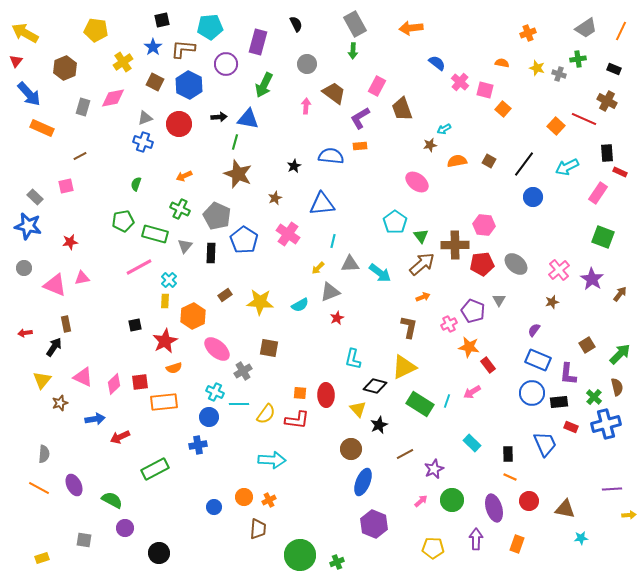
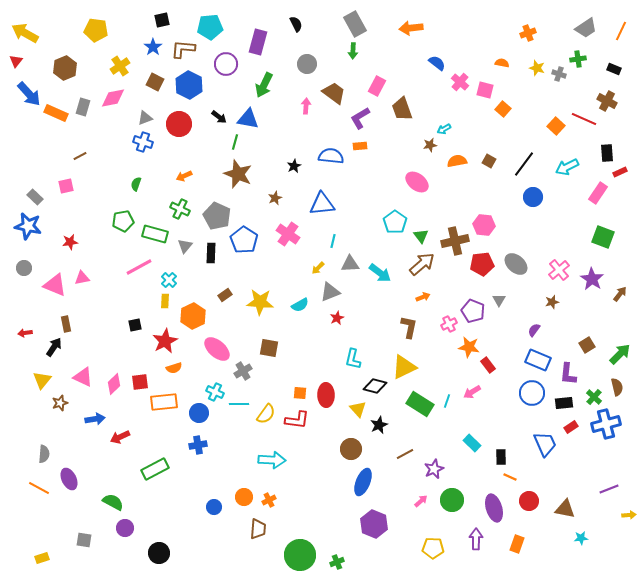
yellow cross at (123, 62): moved 3 px left, 4 px down
black arrow at (219, 117): rotated 42 degrees clockwise
orange rectangle at (42, 128): moved 14 px right, 15 px up
red rectangle at (620, 172): rotated 48 degrees counterclockwise
brown cross at (455, 245): moved 4 px up; rotated 12 degrees counterclockwise
black rectangle at (559, 402): moved 5 px right, 1 px down
blue circle at (209, 417): moved 10 px left, 4 px up
red rectangle at (571, 427): rotated 56 degrees counterclockwise
black rectangle at (508, 454): moved 7 px left, 3 px down
purple ellipse at (74, 485): moved 5 px left, 6 px up
purple line at (612, 489): moved 3 px left; rotated 18 degrees counterclockwise
green semicircle at (112, 500): moved 1 px right, 2 px down
